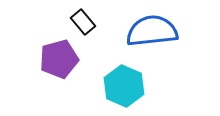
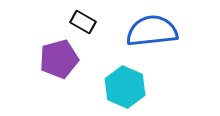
black rectangle: rotated 20 degrees counterclockwise
cyan hexagon: moved 1 px right, 1 px down
